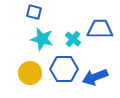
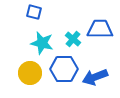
cyan star: moved 4 px down
